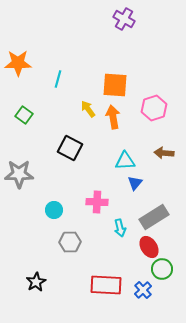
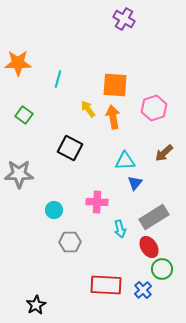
brown arrow: rotated 48 degrees counterclockwise
cyan arrow: moved 1 px down
black star: moved 23 px down
